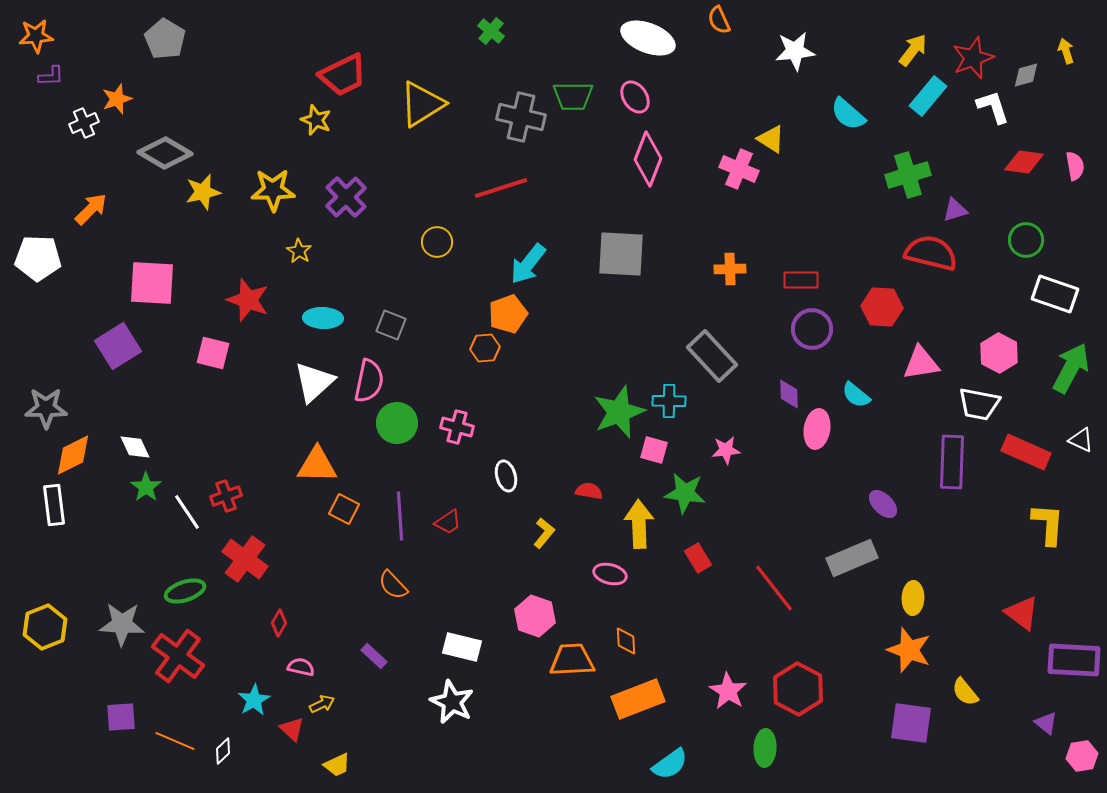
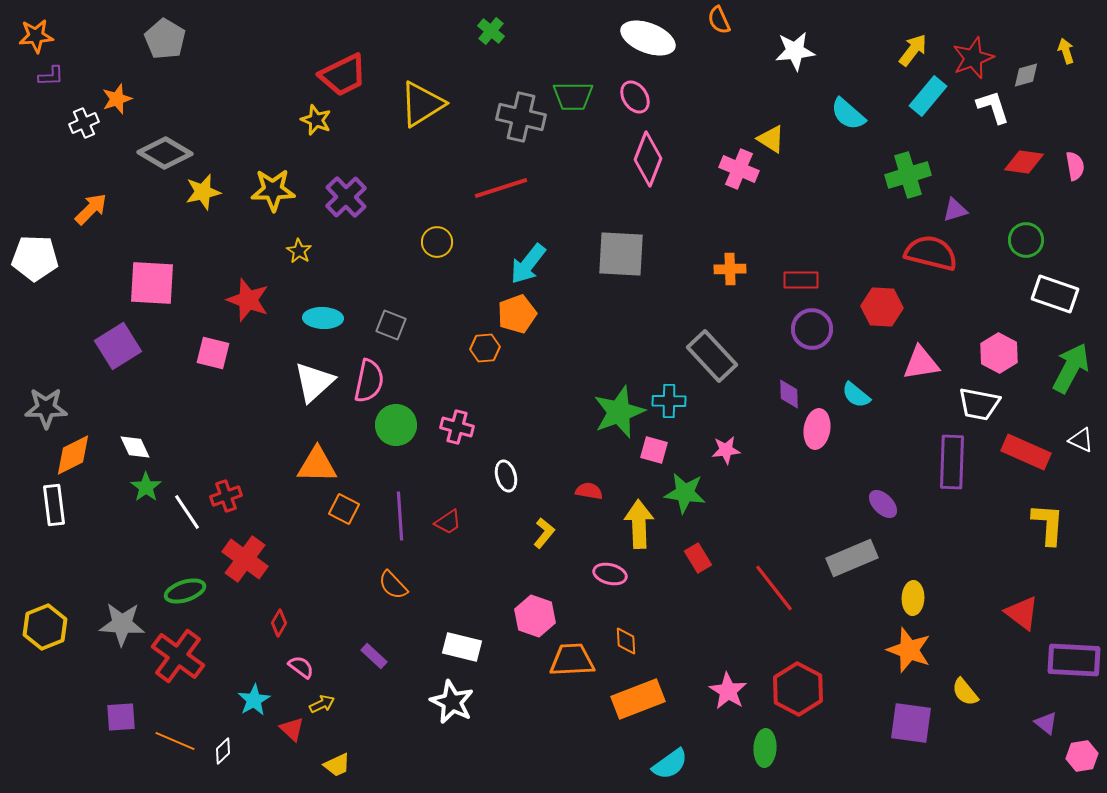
white pentagon at (38, 258): moved 3 px left
orange pentagon at (508, 314): moved 9 px right
green circle at (397, 423): moved 1 px left, 2 px down
pink semicircle at (301, 667): rotated 24 degrees clockwise
